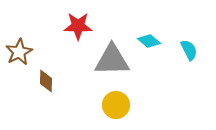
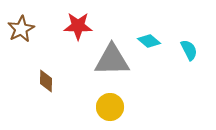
brown star: moved 2 px right, 23 px up
yellow circle: moved 6 px left, 2 px down
